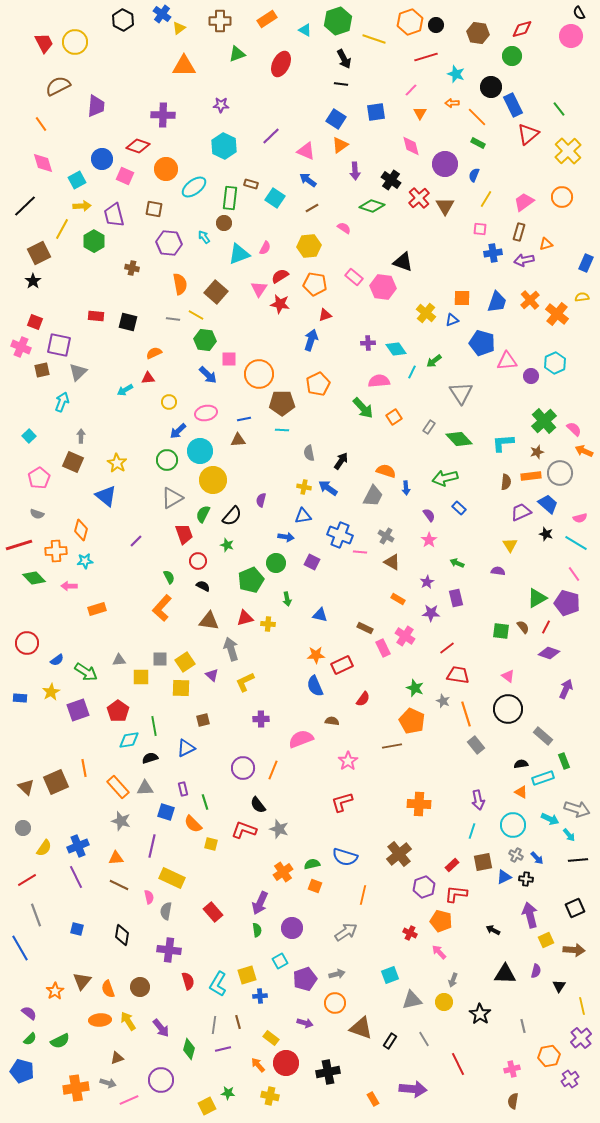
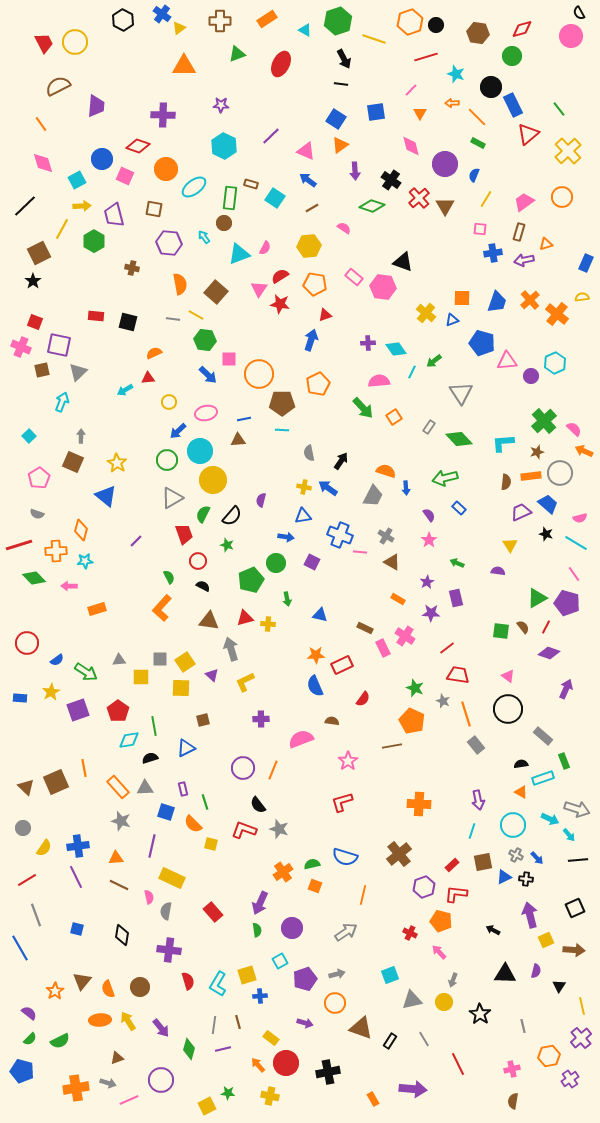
blue cross at (78, 846): rotated 15 degrees clockwise
